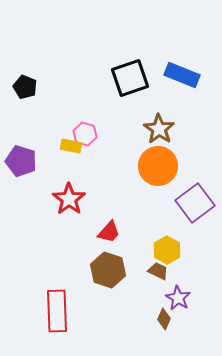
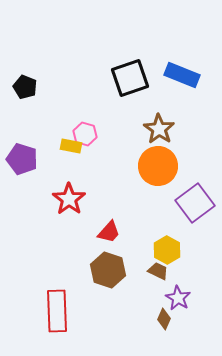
purple pentagon: moved 1 px right, 2 px up
